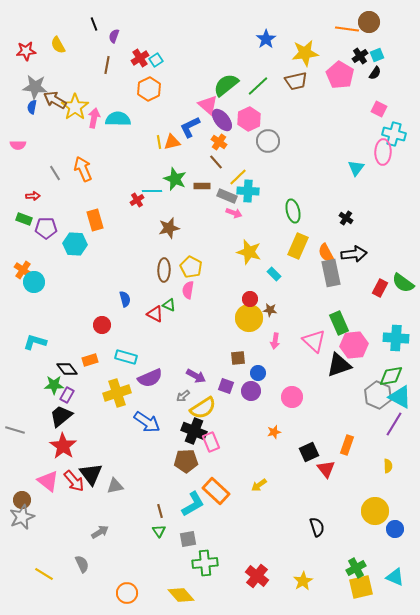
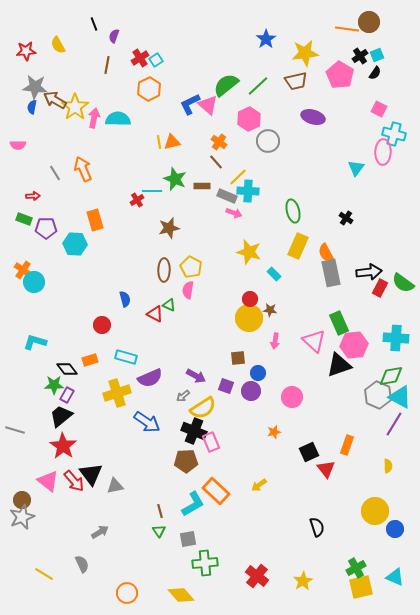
purple ellipse at (222, 120): moved 91 px right, 3 px up; rotated 35 degrees counterclockwise
blue L-shape at (190, 127): moved 23 px up
black arrow at (354, 254): moved 15 px right, 18 px down
